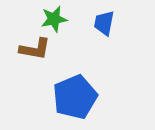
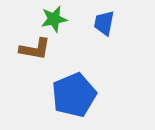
blue pentagon: moved 1 px left, 2 px up
